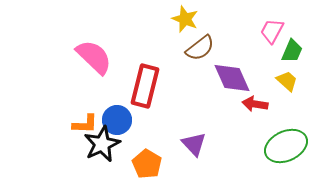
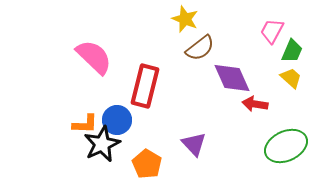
yellow trapezoid: moved 4 px right, 3 px up
